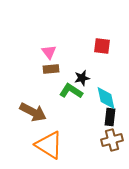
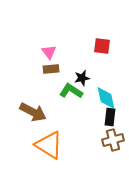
brown cross: moved 1 px right
